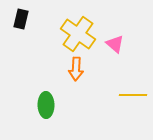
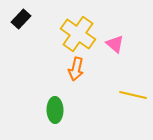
black rectangle: rotated 30 degrees clockwise
orange arrow: rotated 10 degrees clockwise
yellow line: rotated 12 degrees clockwise
green ellipse: moved 9 px right, 5 px down
